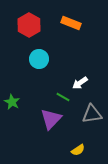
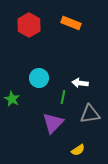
cyan circle: moved 19 px down
white arrow: rotated 42 degrees clockwise
green line: rotated 72 degrees clockwise
green star: moved 3 px up
gray triangle: moved 2 px left
purple triangle: moved 2 px right, 4 px down
